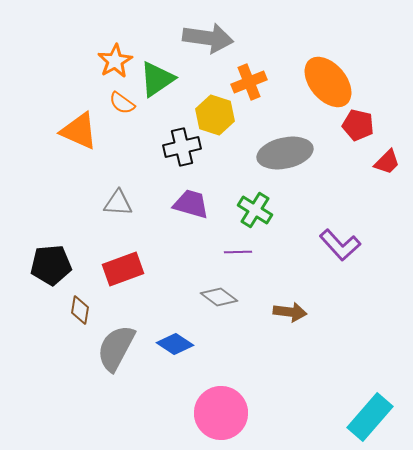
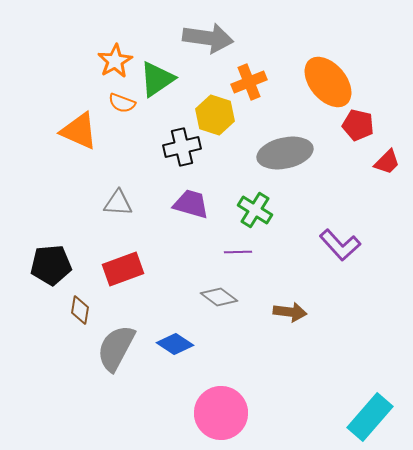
orange semicircle: rotated 16 degrees counterclockwise
